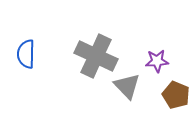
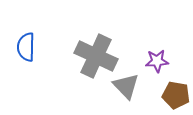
blue semicircle: moved 7 px up
gray triangle: moved 1 px left
brown pentagon: rotated 12 degrees counterclockwise
